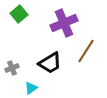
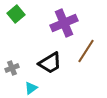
green square: moved 3 px left
